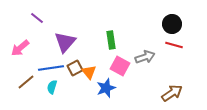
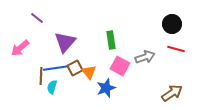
red line: moved 2 px right, 4 px down
blue line: moved 5 px right
brown line: moved 15 px right, 6 px up; rotated 48 degrees counterclockwise
